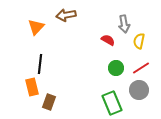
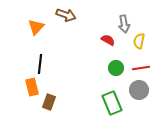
brown arrow: rotated 150 degrees counterclockwise
red line: rotated 24 degrees clockwise
